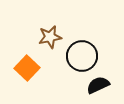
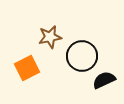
orange square: rotated 20 degrees clockwise
black semicircle: moved 6 px right, 5 px up
